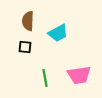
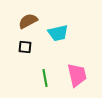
brown semicircle: rotated 60 degrees clockwise
cyan trapezoid: rotated 15 degrees clockwise
pink trapezoid: moved 2 px left; rotated 95 degrees counterclockwise
